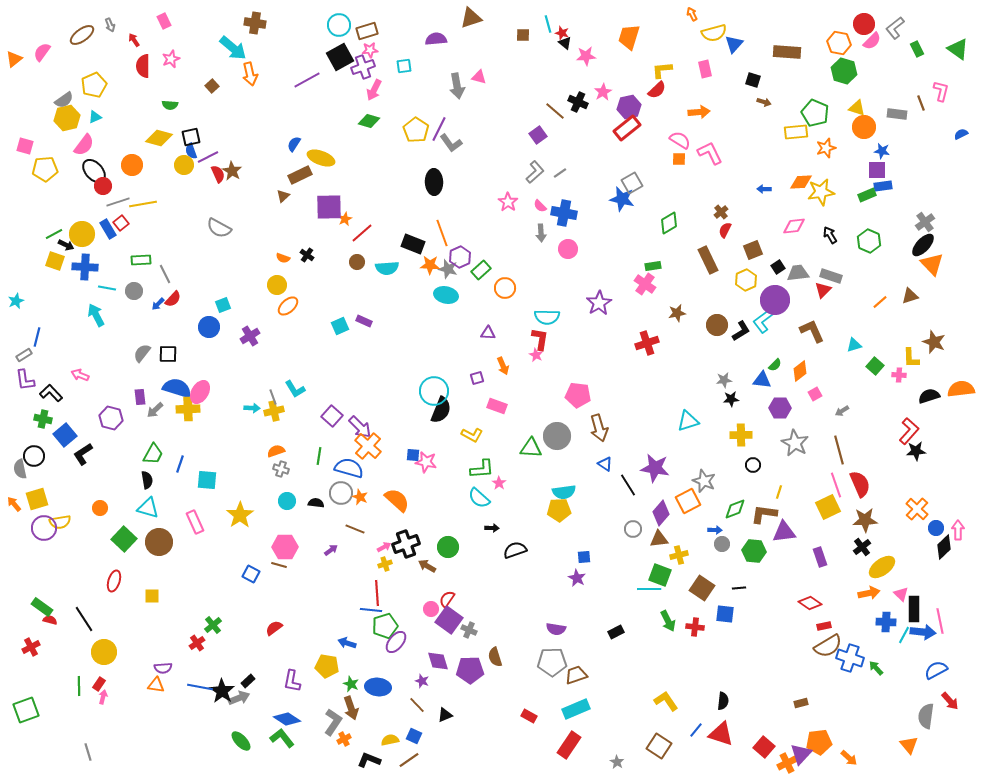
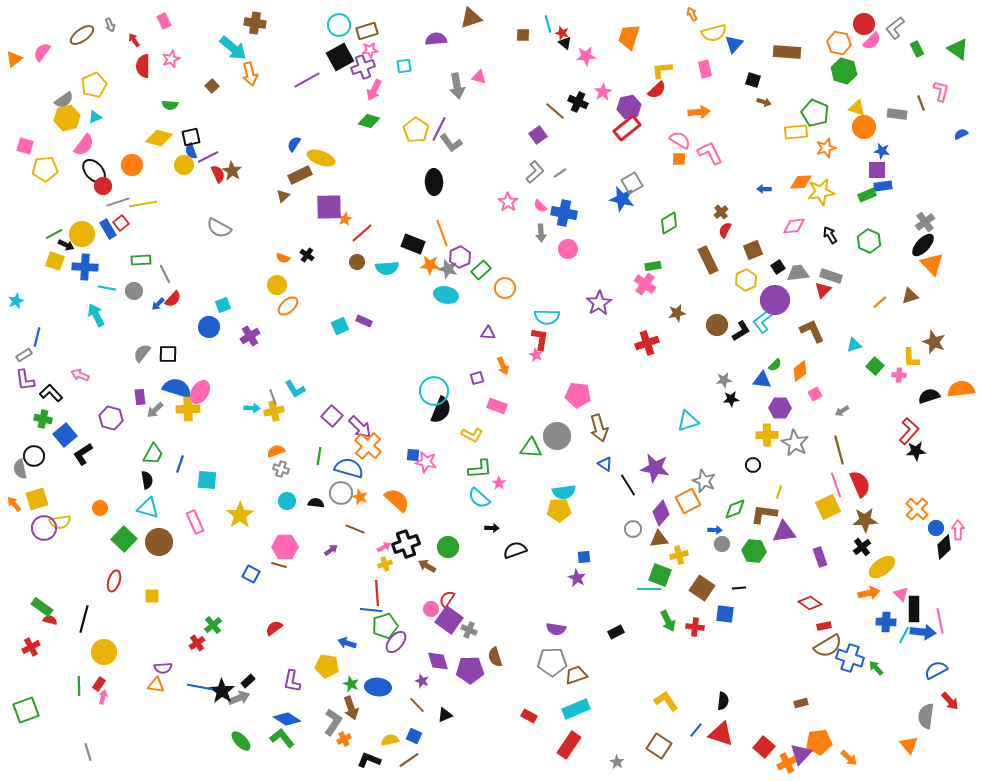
yellow cross at (741, 435): moved 26 px right
green L-shape at (482, 469): moved 2 px left
black line at (84, 619): rotated 48 degrees clockwise
